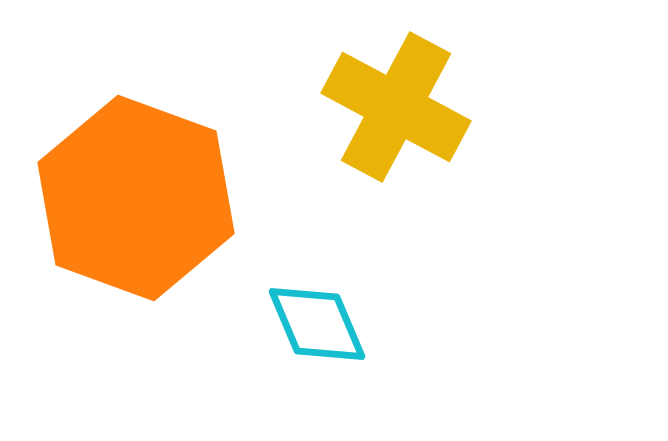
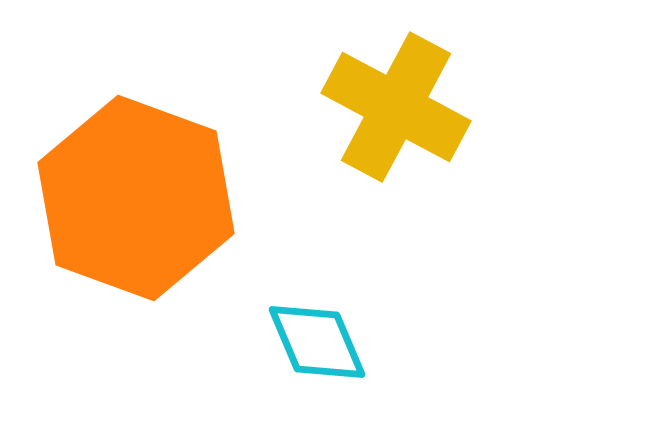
cyan diamond: moved 18 px down
